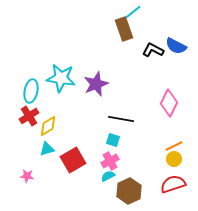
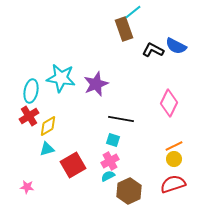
red square: moved 5 px down
pink star: moved 11 px down
